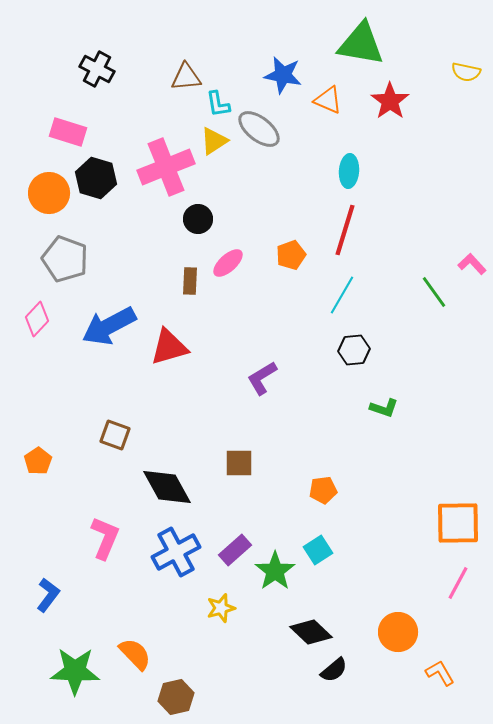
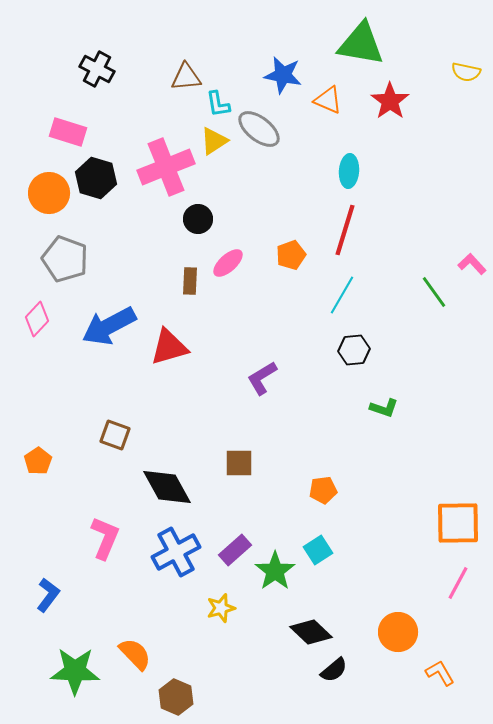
brown hexagon at (176, 697): rotated 24 degrees counterclockwise
